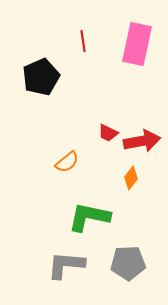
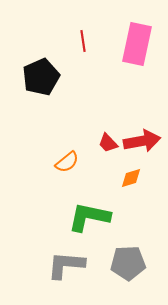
red trapezoid: moved 10 px down; rotated 20 degrees clockwise
orange diamond: rotated 35 degrees clockwise
